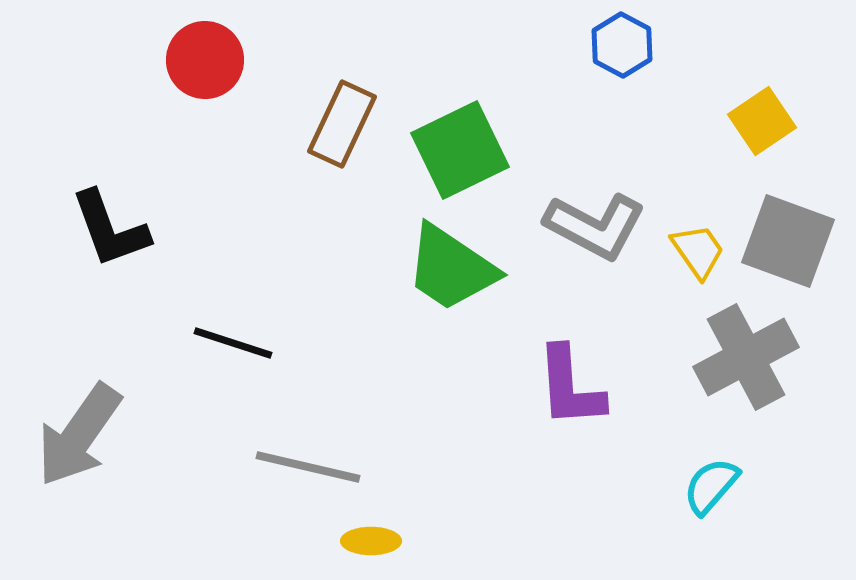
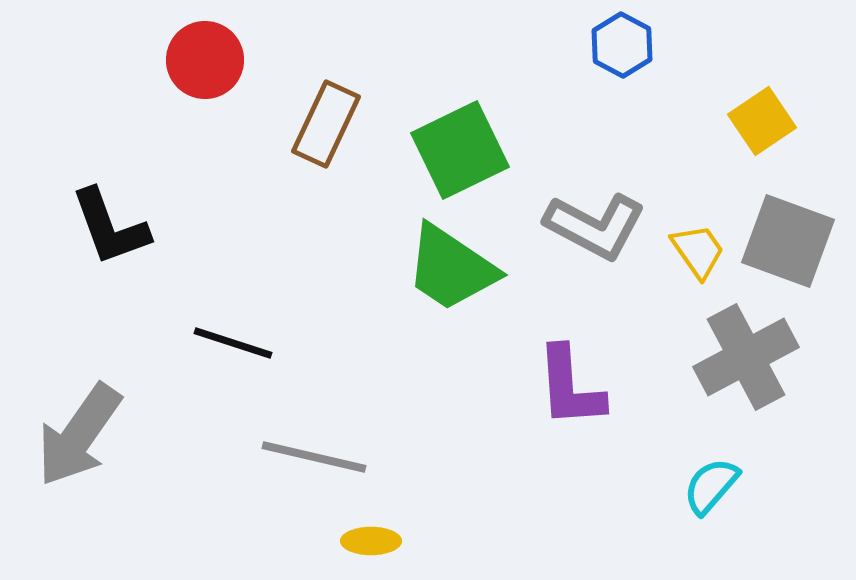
brown rectangle: moved 16 px left
black L-shape: moved 2 px up
gray line: moved 6 px right, 10 px up
